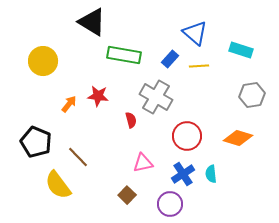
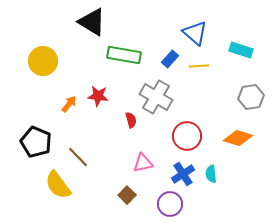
gray hexagon: moved 1 px left, 2 px down
